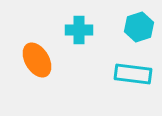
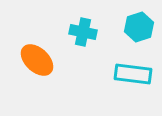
cyan cross: moved 4 px right, 2 px down; rotated 12 degrees clockwise
orange ellipse: rotated 16 degrees counterclockwise
